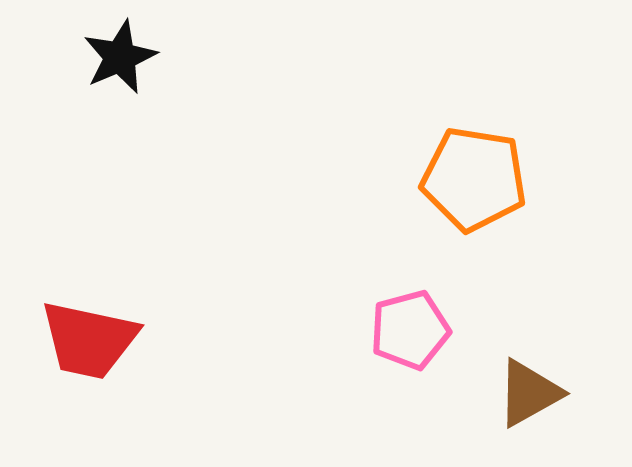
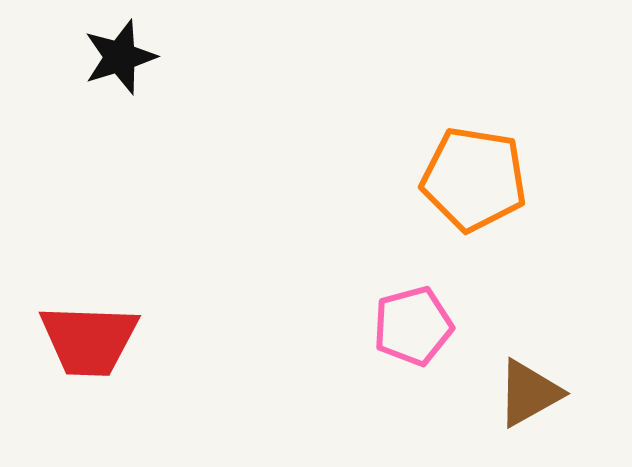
black star: rotated 6 degrees clockwise
pink pentagon: moved 3 px right, 4 px up
red trapezoid: rotated 10 degrees counterclockwise
